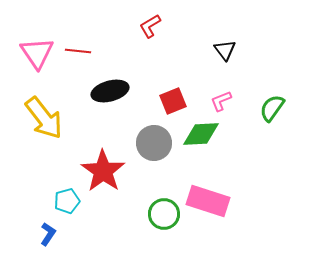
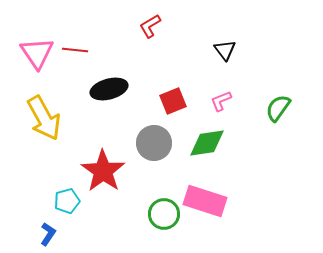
red line: moved 3 px left, 1 px up
black ellipse: moved 1 px left, 2 px up
green semicircle: moved 6 px right
yellow arrow: rotated 9 degrees clockwise
green diamond: moved 6 px right, 9 px down; rotated 6 degrees counterclockwise
pink rectangle: moved 3 px left
